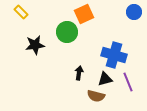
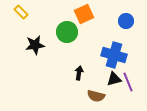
blue circle: moved 8 px left, 9 px down
black triangle: moved 9 px right
